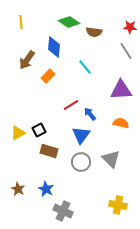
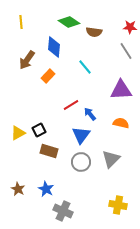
gray triangle: rotated 30 degrees clockwise
